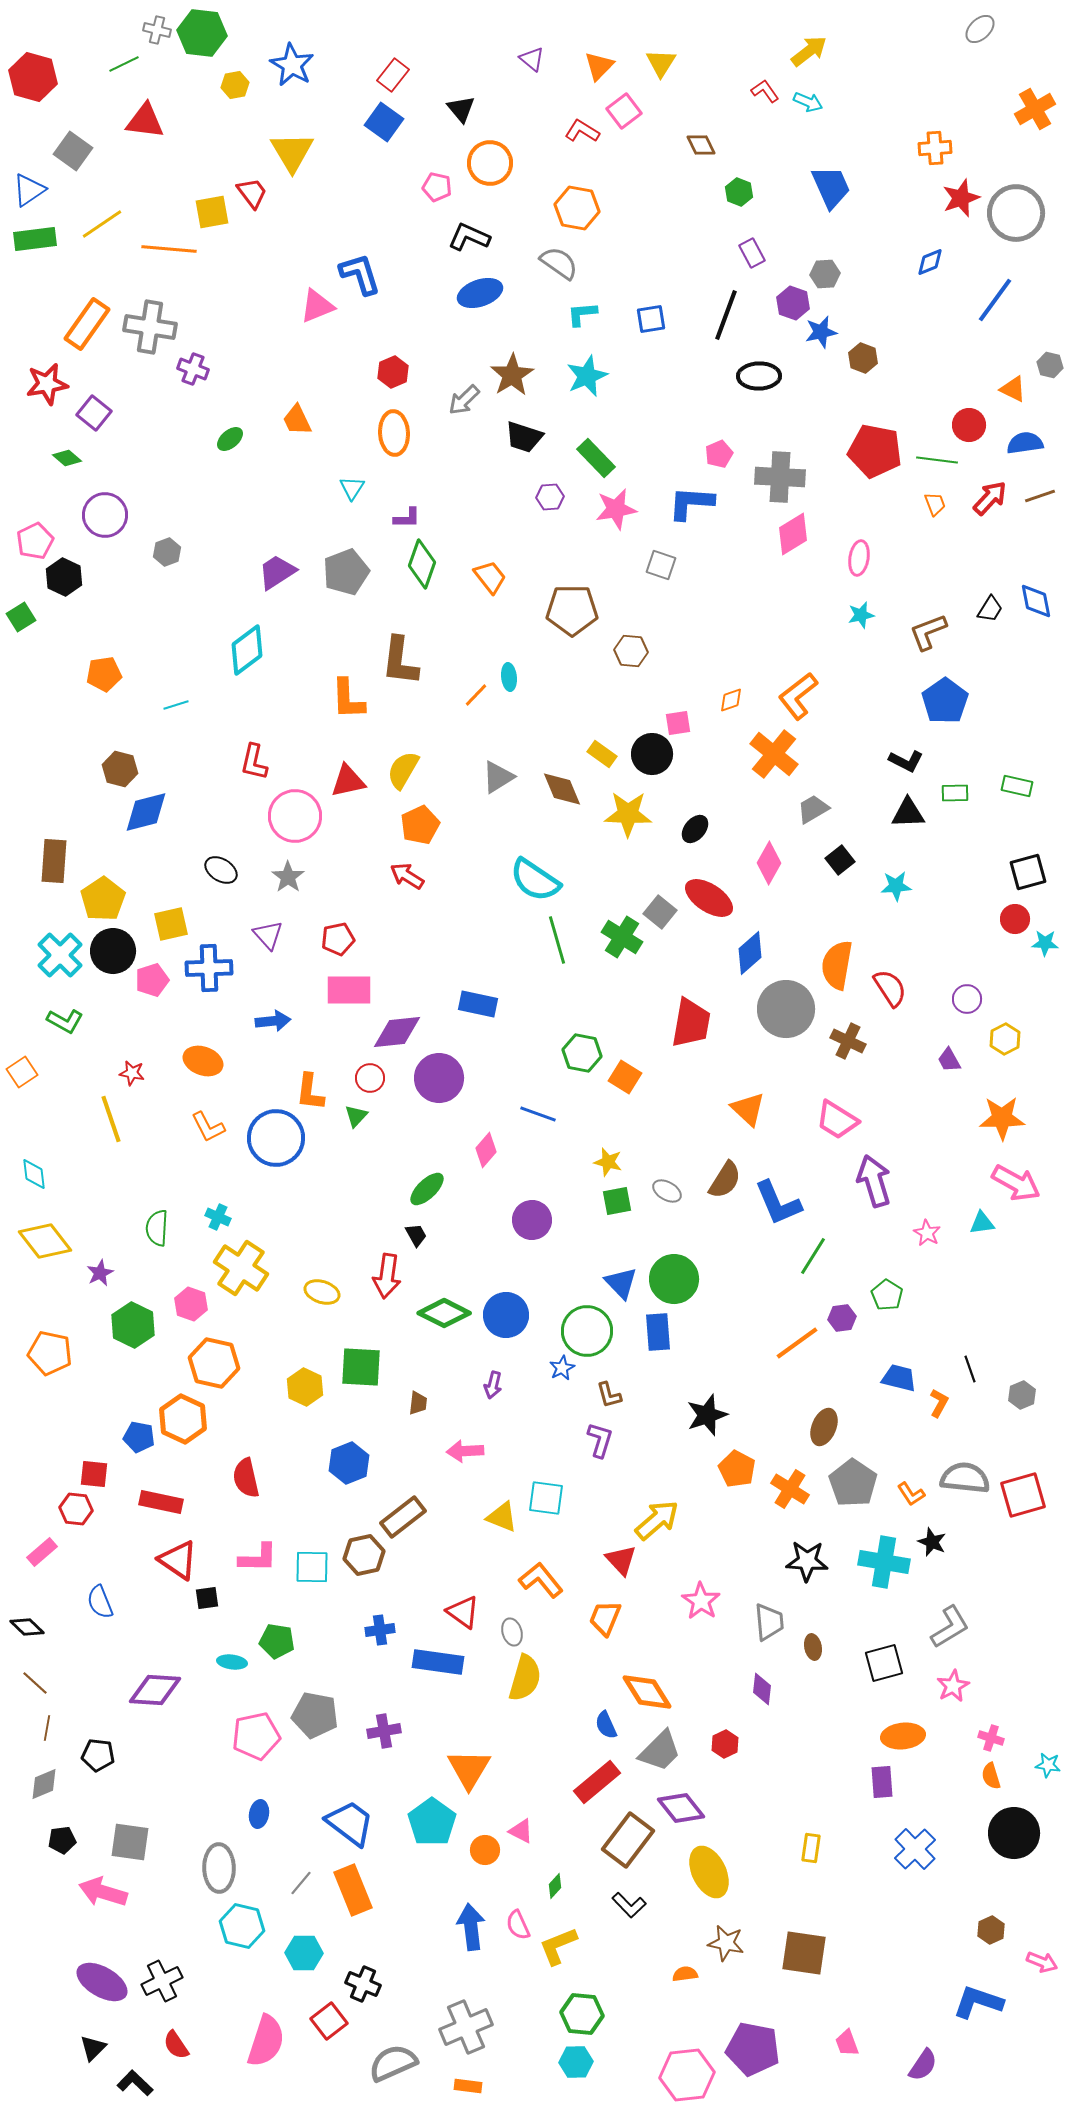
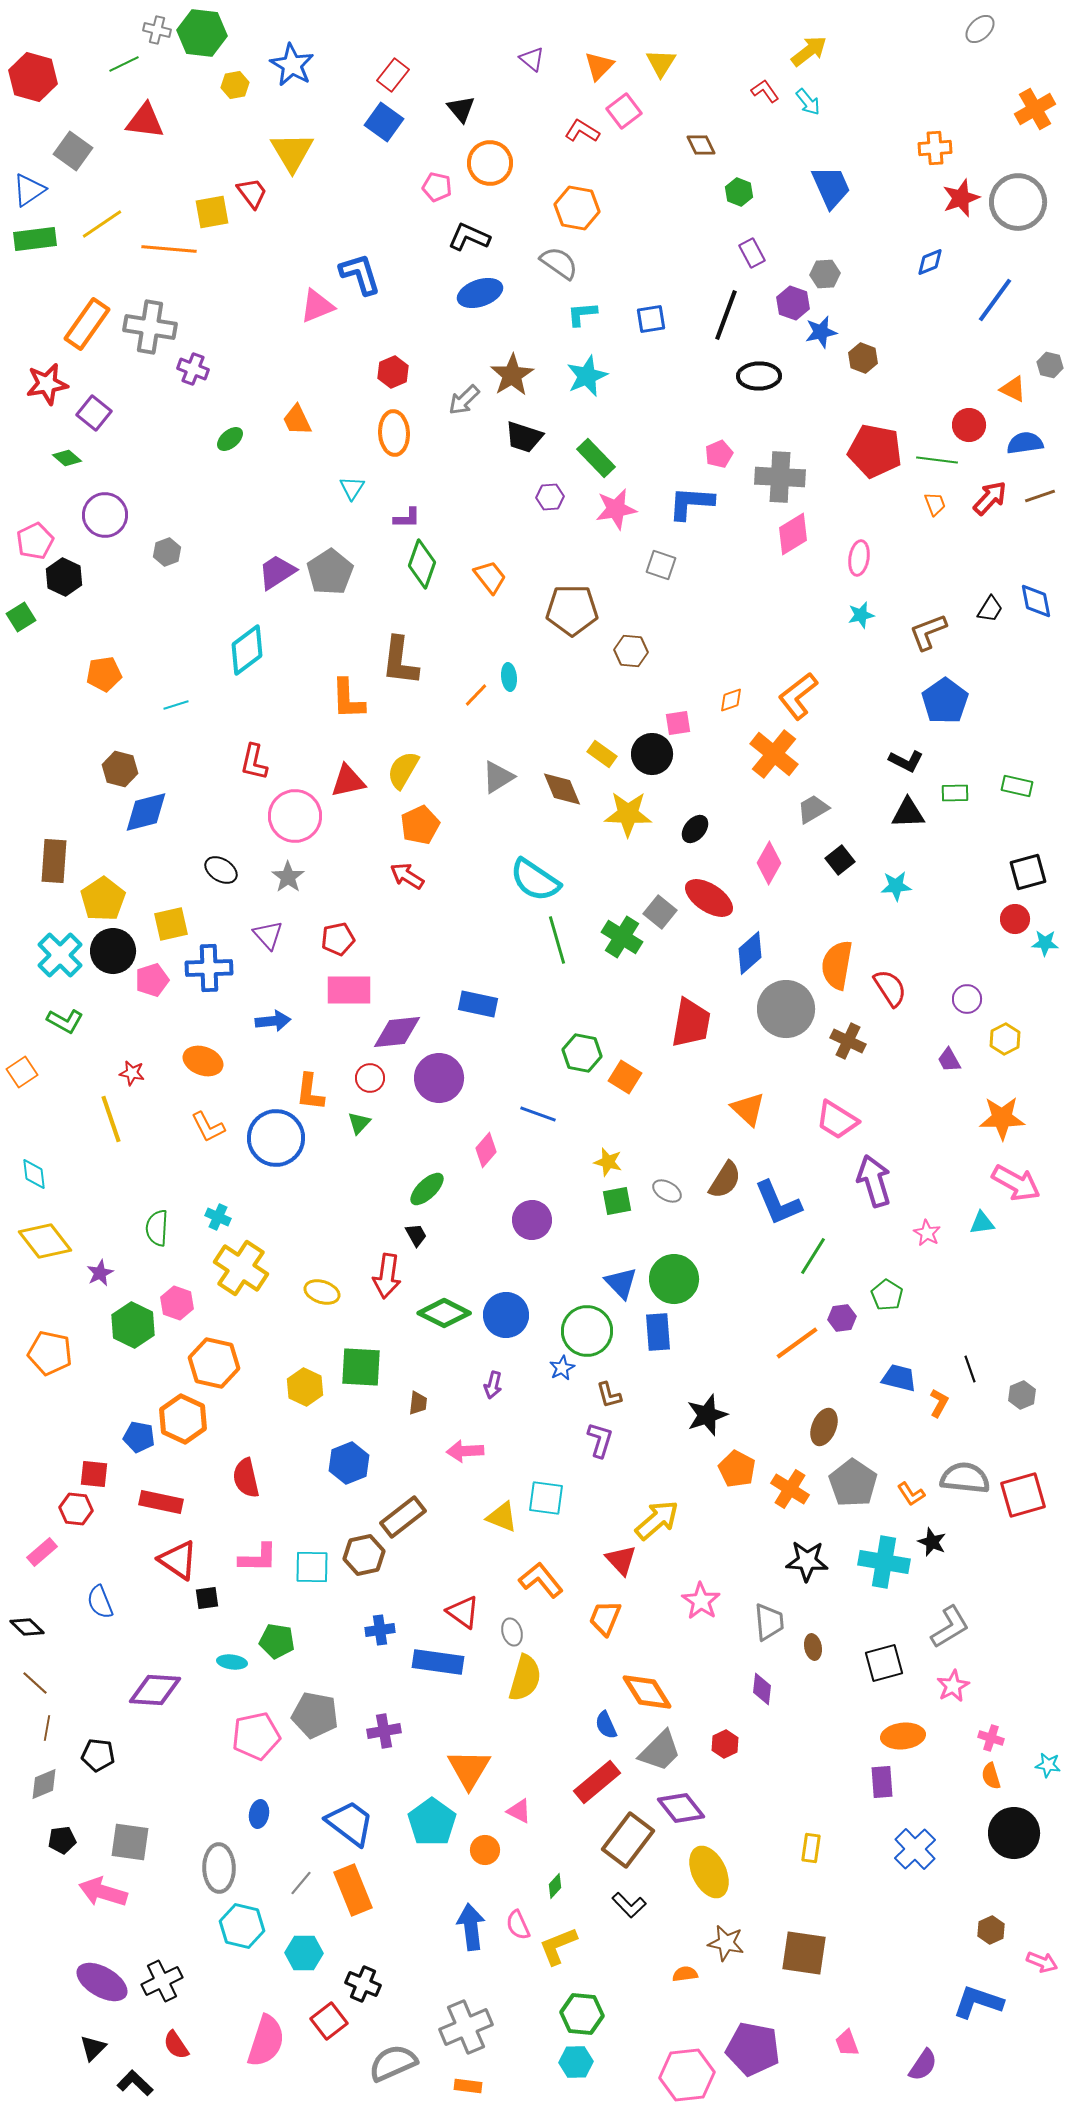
cyan arrow at (808, 102): rotated 28 degrees clockwise
gray circle at (1016, 213): moved 2 px right, 11 px up
gray pentagon at (346, 572): moved 16 px left; rotated 12 degrees counterclockwise
green triangle at (356, 1116): moved 3 px right, 7 px down
pink hexagon at (191, 1304): moved 14 px left, 1 px up
pink triangle at (521, 1831): moved 2 px left, 20 px up
